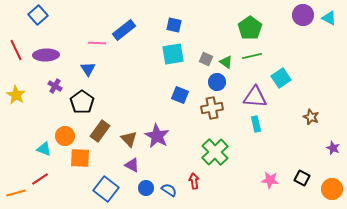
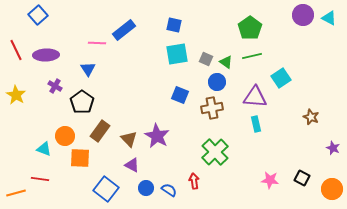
cyan square at (173, 54): moved 4 px right
red line at (40, 179): rotated 42 degrees clockwise
